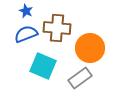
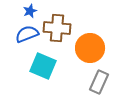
blue star: moved 4 px right; rotated 24 degrees clockwise
blue semicircle: moved 1 px right
gray rectangle: moved 19 px right, 4 px down; rotated 30 degrees counterclockwise
